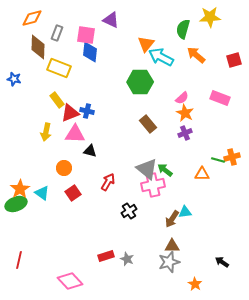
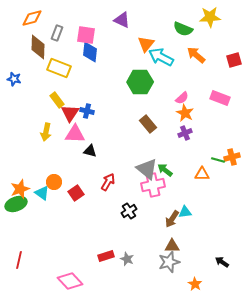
purple triangle at (111, 20): moved 11 px right
green semicircle at (183, 29): rotated 84 degrees counterclockwise
red triangle at (70, 113): rotated 36 degrees counterclockwise
orange circle at (64, 168): moved 10 px left, 14 px down
orange star at (20, 189): rotated 12 degrees clockwise
red square at (73, 193): moved 3 px right
